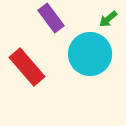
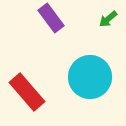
cyan circle: moved 23 px down
red rectangle: moved 25 px down
